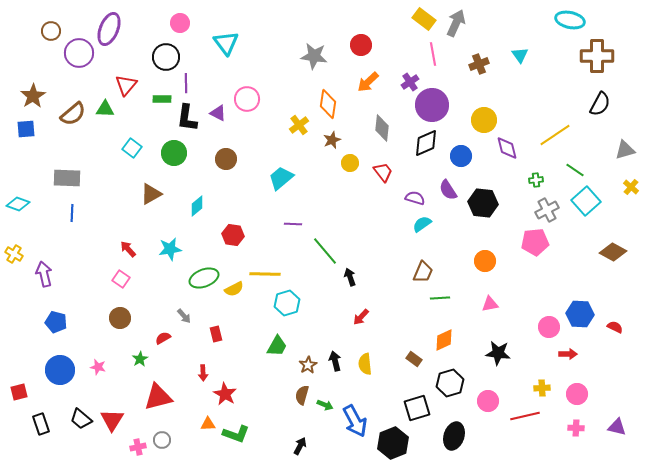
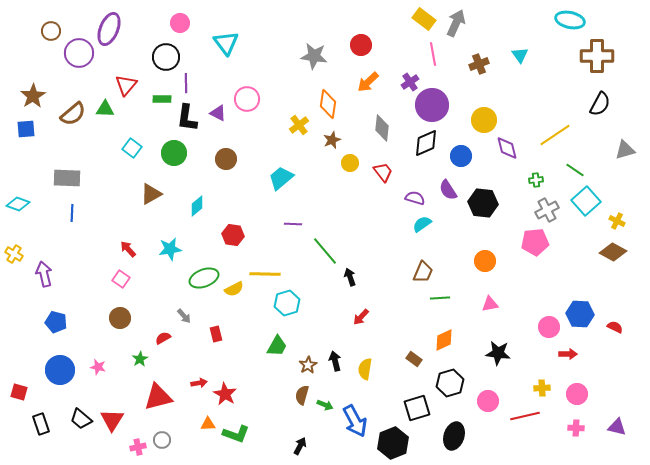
yellow cross at (631, 187): moved 14 px left, 34 px down; rotated 14 degrees counterclockwise
yellow semicircle at (365, 364): moved 5 px down; rotated 15 degrees clockwise
red arrow at (203, 373): moved 4 px left, 10 px down; rotated 98 degrees counterclockwise
red square at (19, 392): rotated 30 degrees clockwise
